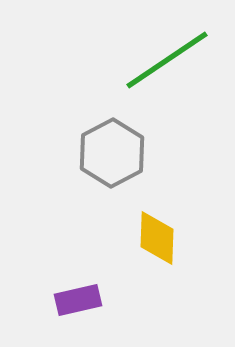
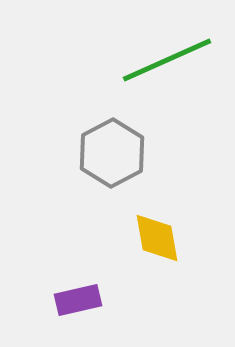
green line: rotated 10 degrees clockwise
yellow diamond: rotated 12 degrees counterclockwise
